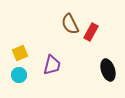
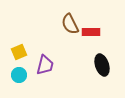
red rectangle: rotated 60 degrees clockwise
yellow square: moved 1 px left, 1 px up
purple trapezoid: moved 7 px left
black ellipse: moved 6 px left, 5 px up
